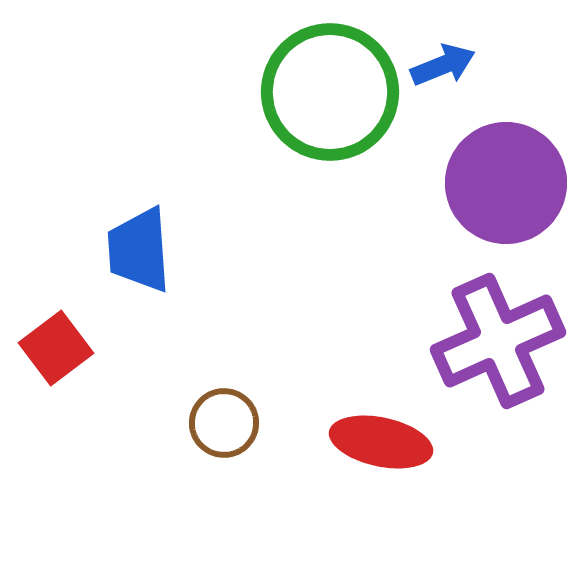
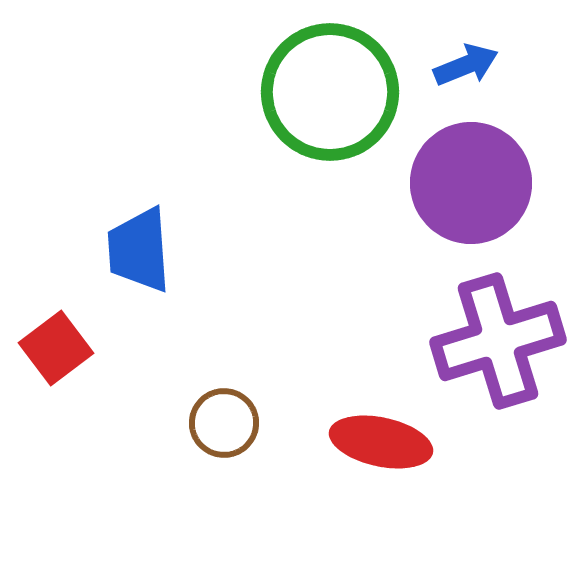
blue arrow: moved 23 px right
purple circle: moved 35 px left
purple cross: rotated 7 degrees clockwise
